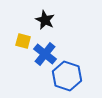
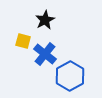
black star: rotated 18 degrees clockwise
blue hexagon: moved 3 px right; rotated 12 degrees clockwise
